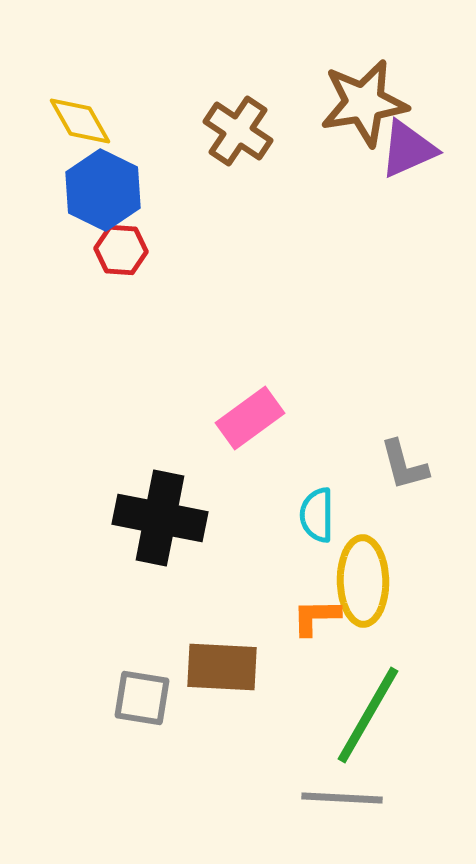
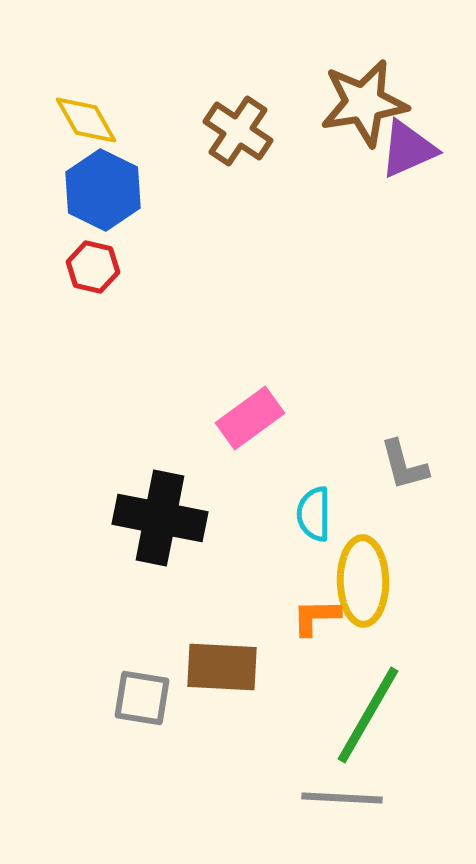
yellow diamond: moved 6 px right, 1 px up
red hexagon: moved 28 px left, 17 px down; rotated 9 degrees clockwise
cyan semicircle: moved 3 px left, 1 px up
